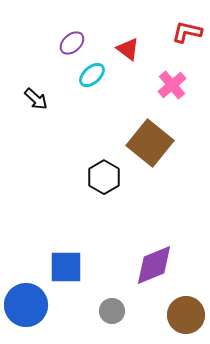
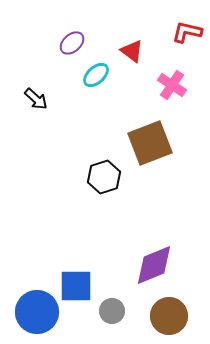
red triangle: moved 4 px right, 2 px down
cyan ellipse: moved 4 px right
pink cross: rotated 16 degrees counterclockwise
brown square: rotated 30 degrees clockwise
black hexagon: rotated 12 degrees clockwise
blue square: moved 10 px right, 19 px down
blue circle: moved 11 px right, 7 px down
brown circle: moved 17 px left, 1 px down
